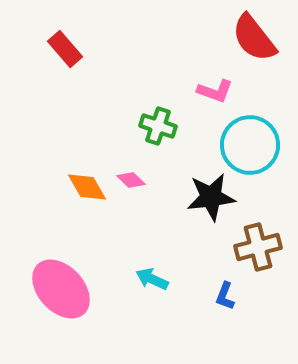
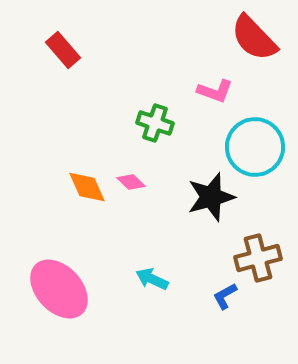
red semicircle: rotated 6 degrees counterclockwise
red rectangle: moved 2 px left, 1 px down
green cross: moved 3 px left, 3 px up
cyan circle: moved 5 px right, 2 px down
pink diamond: moved 2 px down
orange diamond: rotated 6 degrees clockwise
black star: rotated 9 degrees counterclockwise
brown cross: moved 11 px down
pink ellipse: moved 2 px left
blue L-shape: rotated 40 degrees clockwise
